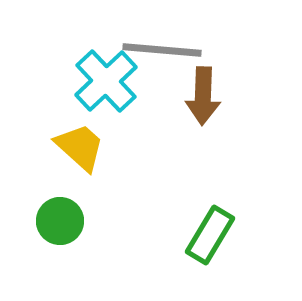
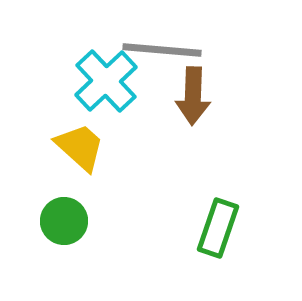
brown arrow: moved 10 px left
green circle: moved 4 px right
green rectangle: moved 8 px right, 7 px up; rotated 12 degrees counterclockwise
